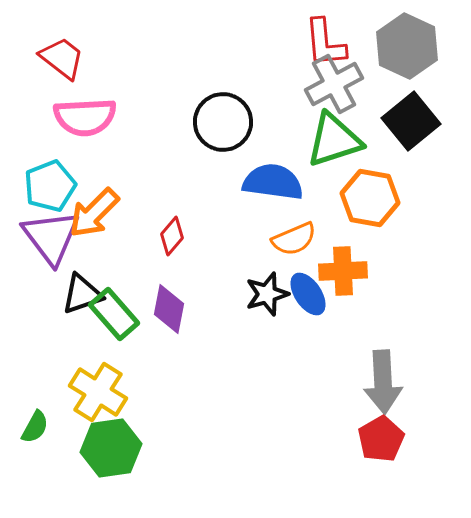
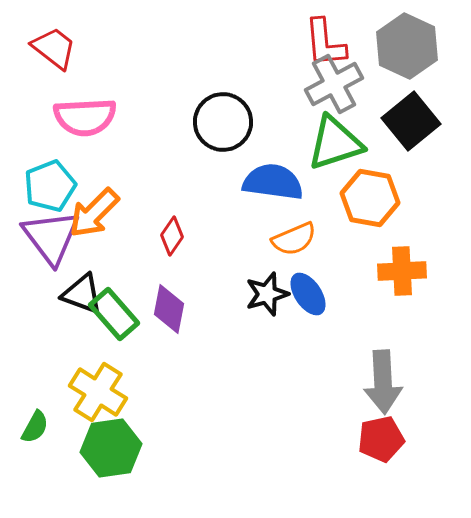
red trapezoid: moved 8 px left, 10 px up
green triangle: moved 1 px right, 3 px down
red diamond: rotated 6 degrees counterclockwise
orange cross: moved 59 px right
black triangle: rotated 39 degrees clockwise
red pentagon: rotated 18 degrees clockwise
